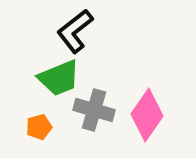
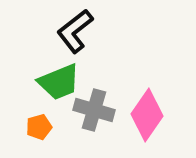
green trapezoid: moved 4 px down
